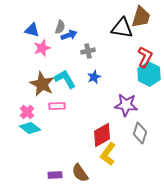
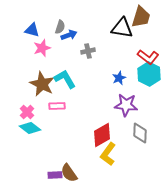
red L-shape: moved 3 px right; rotated 100 degrees clockwise
blue star: moved 25 px right, 1 px down
gray diamond: rotated 15 degrees counterclockwise
brown semicircle: moved 11 px left
